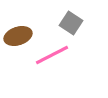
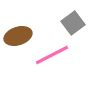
gray square: moved 2 px right; rotated 20 degrees clockwise
